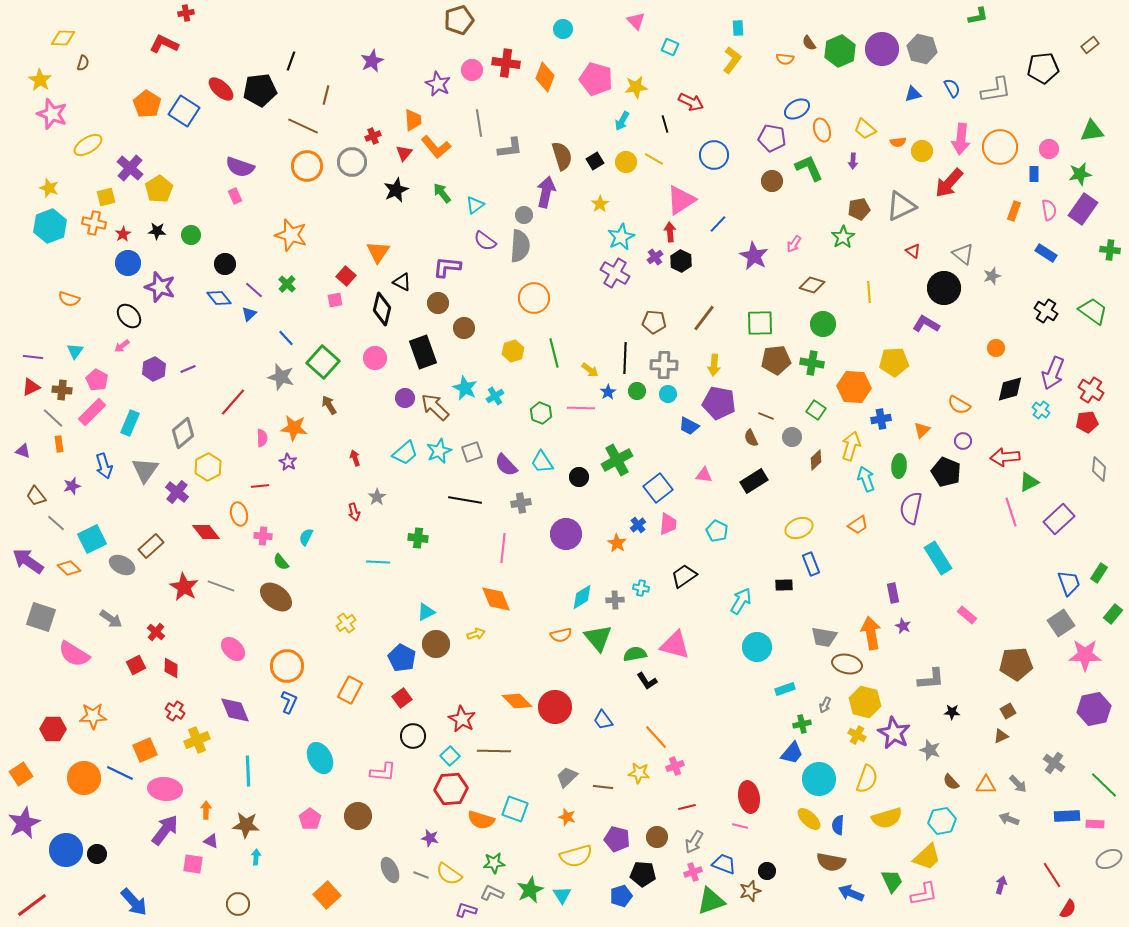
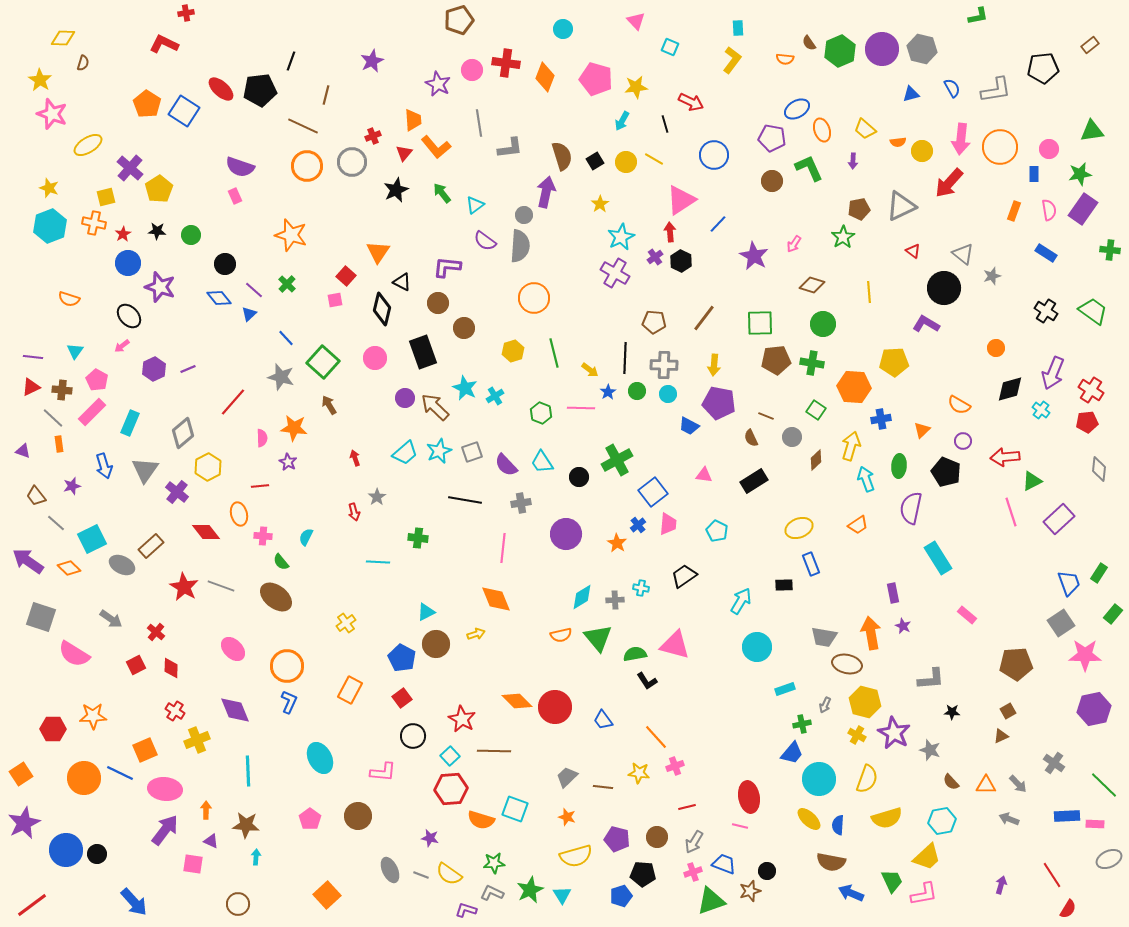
blue triangle at (913, 94): moved 2 px left
green triangle at (1029, 482): moved 3 px right, 1 px up
blue square at (658, 488): moved 5 px left, 4 px down
